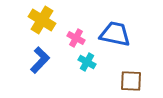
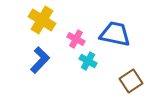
pink cross: moved 1 px down
cyan cross: moved 1 px right, 1 px up
brown square: rotated 35 degrees counterclockwise
